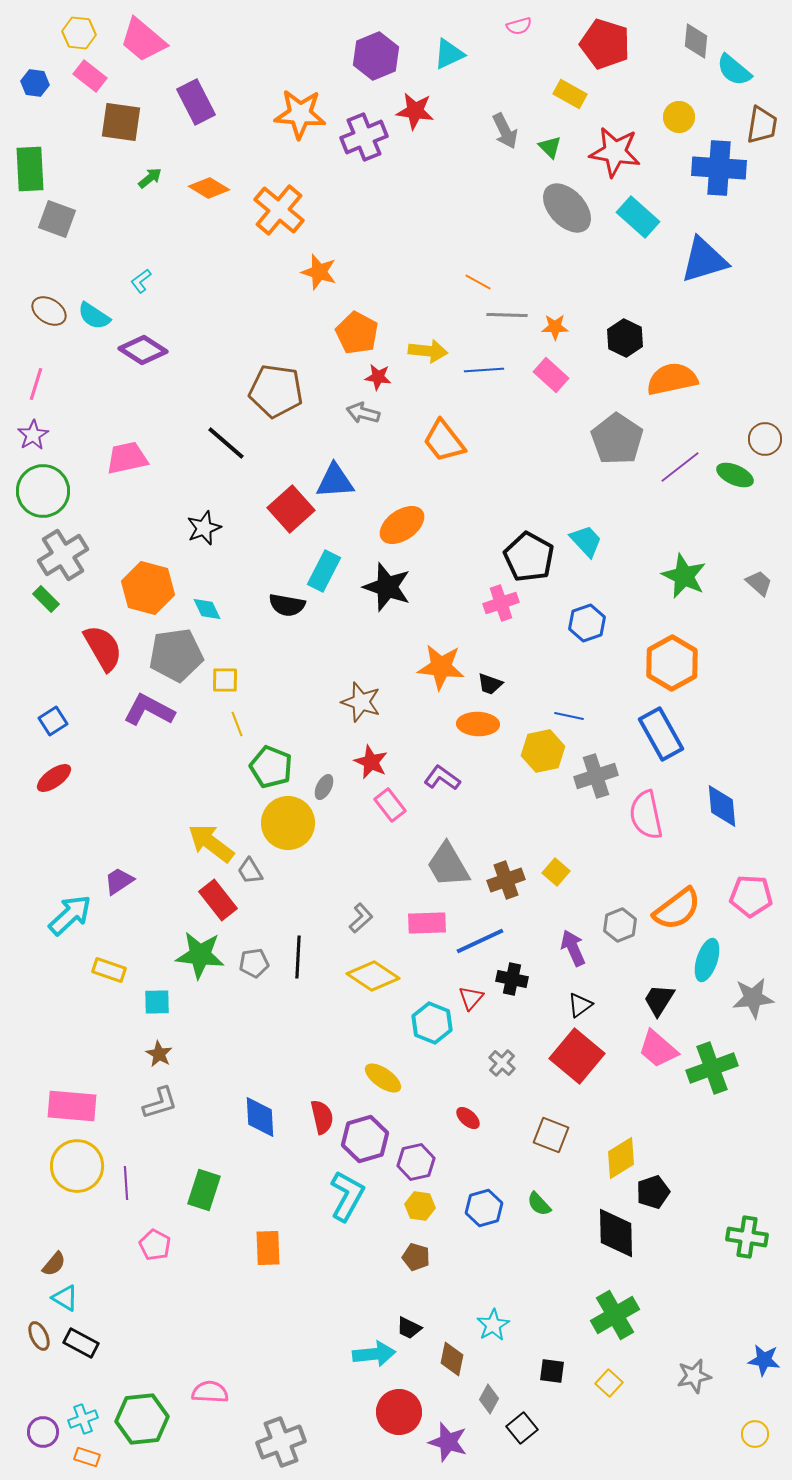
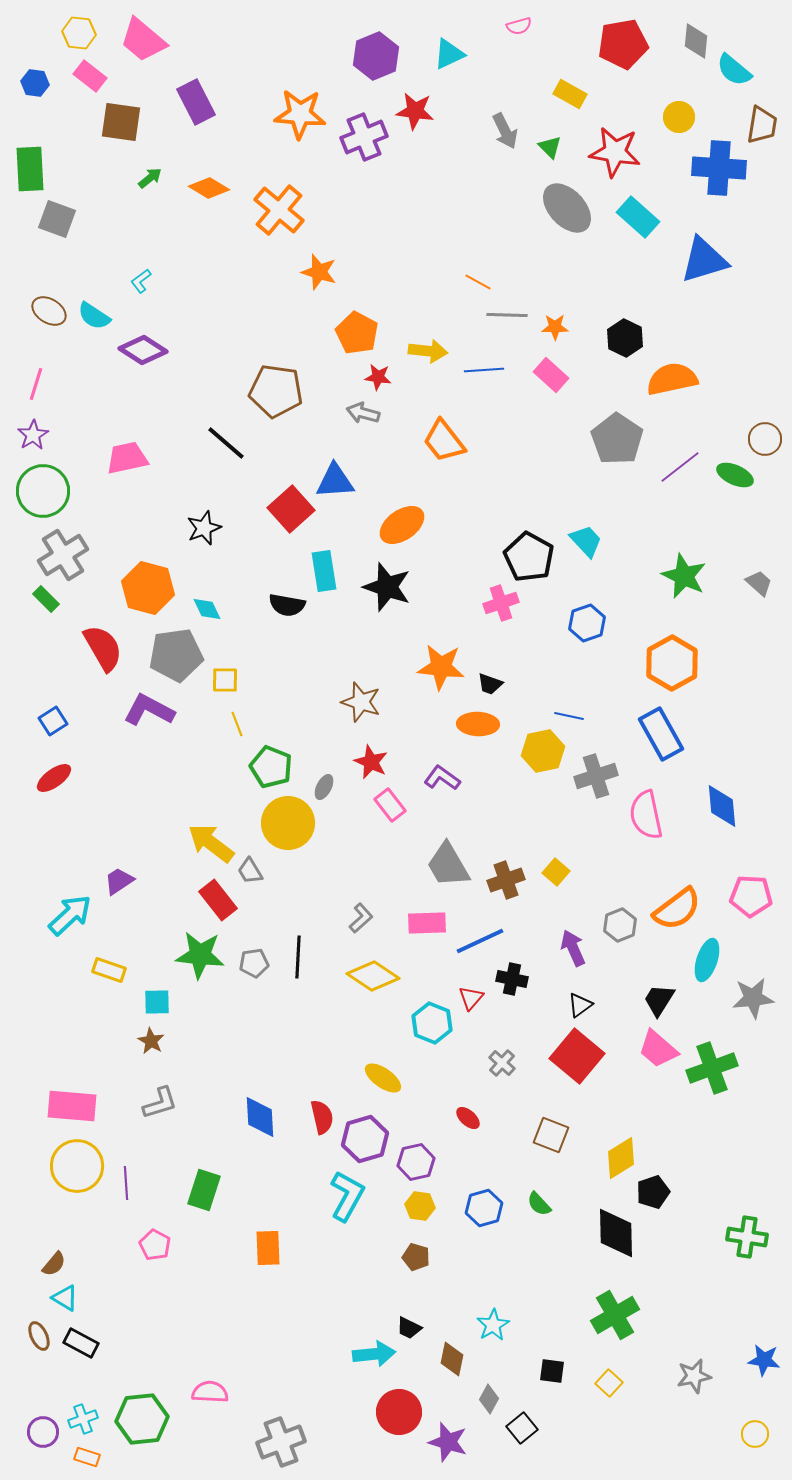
red pentagon at (605, 44): moved 18 px right; rotated 27 degrees counterclockwise
cyan rectangle at (324, 571): rotated 36 degrees counterclockwise
brown star at (159, 1054): moved 8 px left, 13 px up
